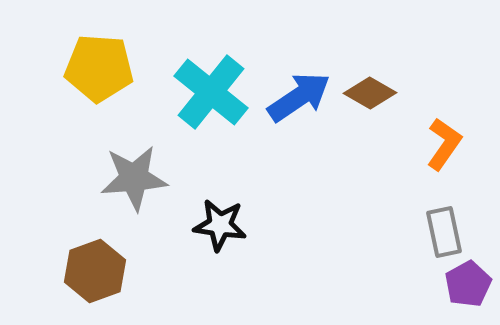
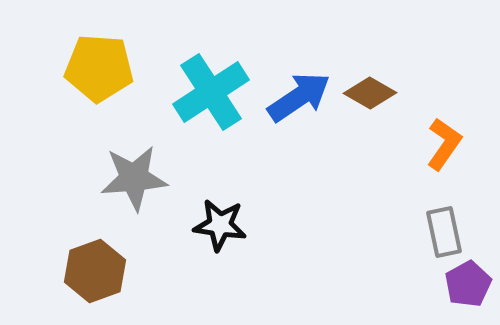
cyan cross: rotated 18 degrees clockwise
